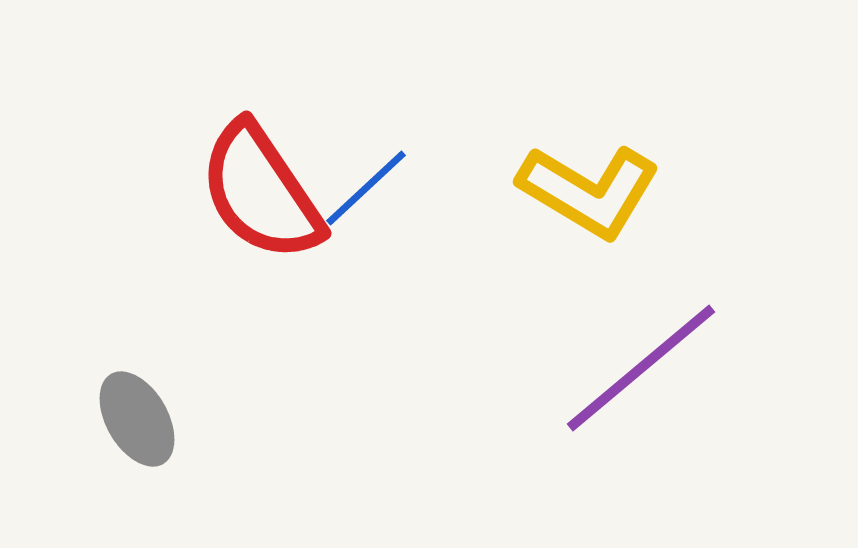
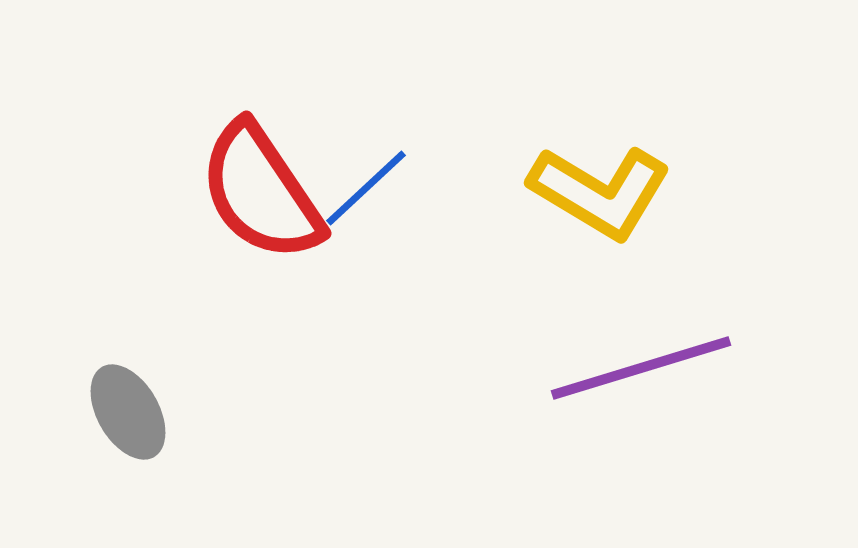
yellow L-shape: moved 11 px right, 1 px down
purple line: rotated 23 degrees clockwise
gray ellipse: moved 9 px left, 7 px up
